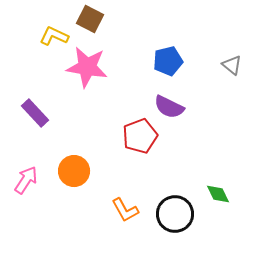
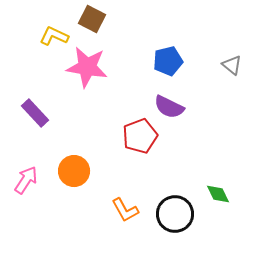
brown square: moved 2 px right
